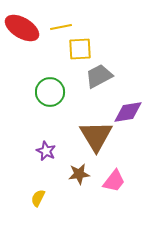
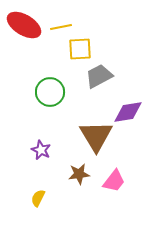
red ellipse: moved 2 px right, 3 px up
purple star: moved 5 px left, 1 px up
